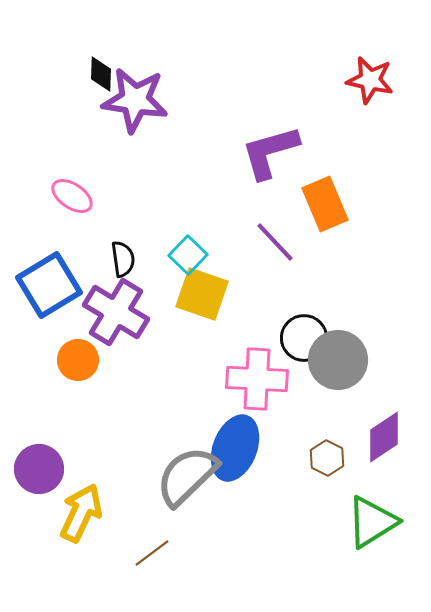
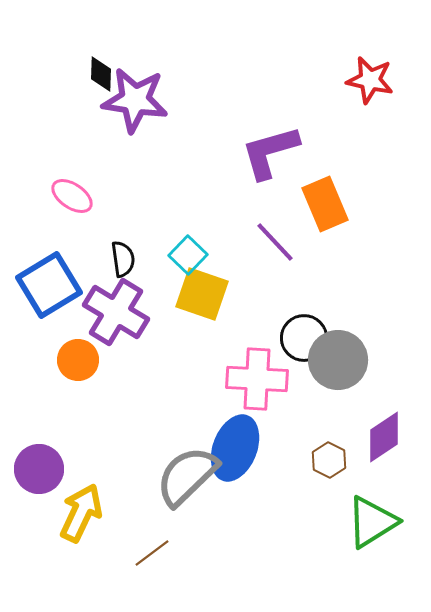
brown hexagon: moved 2 px right, 2 px down
